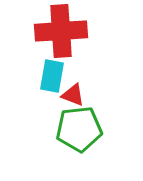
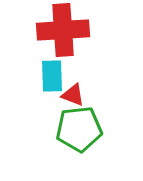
red cross: moved 2 px right, 1 px up
cyan rectangle: rotated 12 degrees counterclockwise
